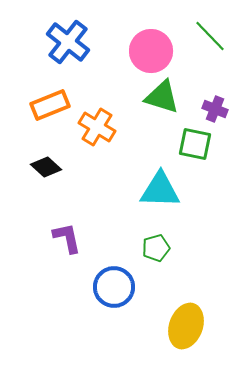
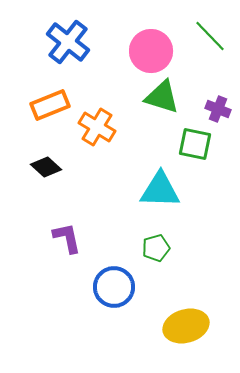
purple cross: moved 3 px right
yellow ellipse: rotated 54 degrees clockwise
